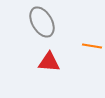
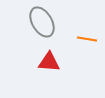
orange line: moved 5 px left, 7 px up
